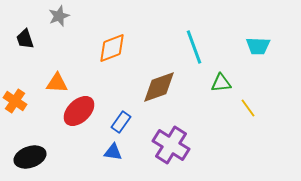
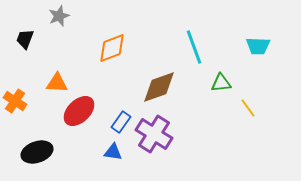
black trapezoid: rotated 40 degrees clockwise
purple cross: moved 17 px left, 11 px up
black ellipse: moved 7 px right, 5 px up
